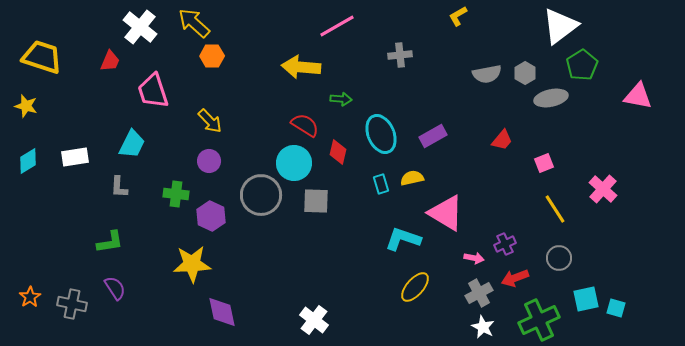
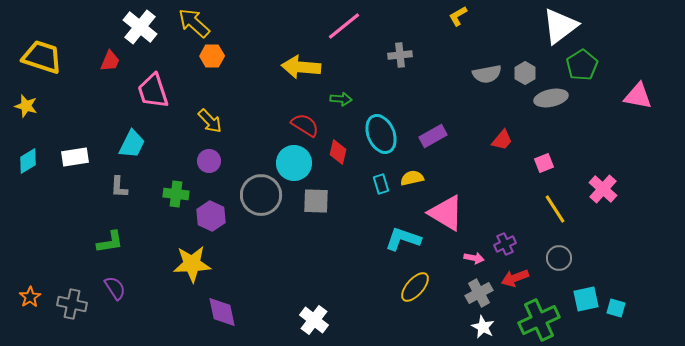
pink line at (337, 26): moved 7 px right; rotated 9 degrees counterclockwise
